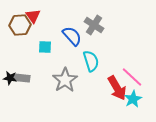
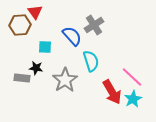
red triangle: moved 2 px right, 4 px up
gray cross: rotated 24 degrees clockwise
black star: moved 26 px right, 10 px up
red arrow: moved 5 px left, 4 px down
